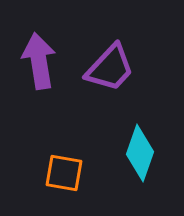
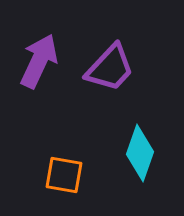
purple arrow: rotated 34 degrees clockwise
orange square: moved 2 px down
